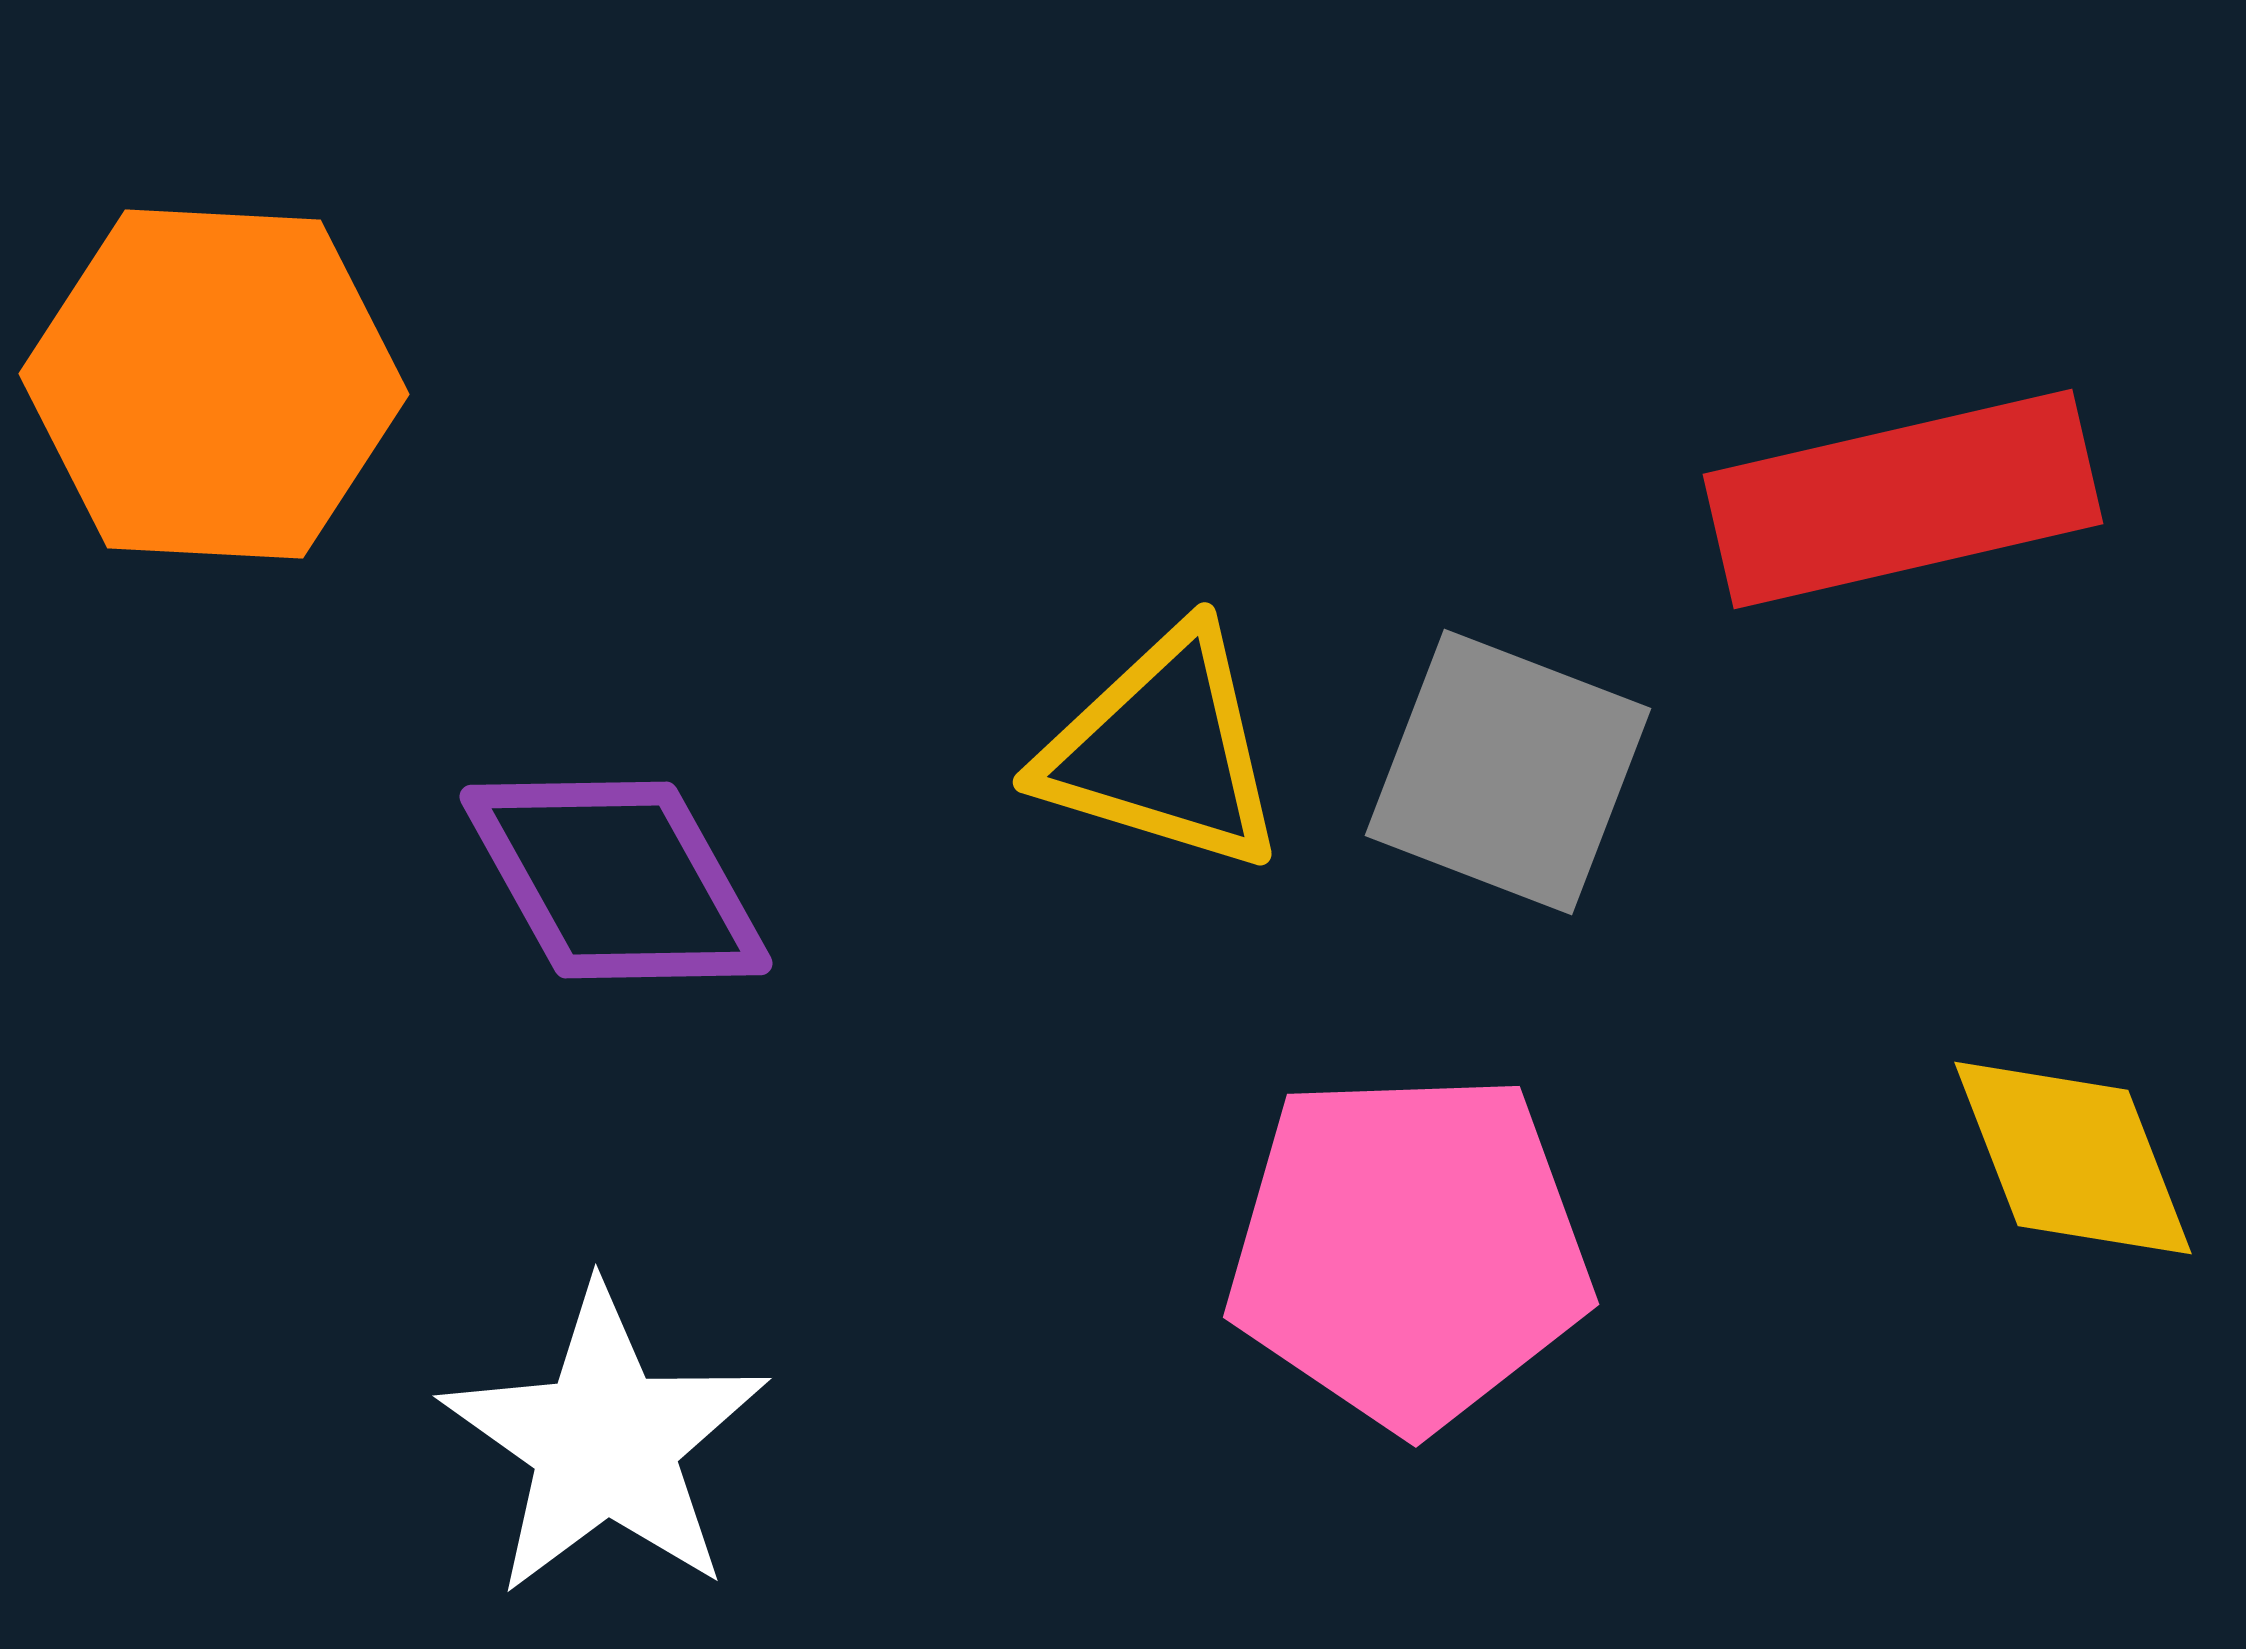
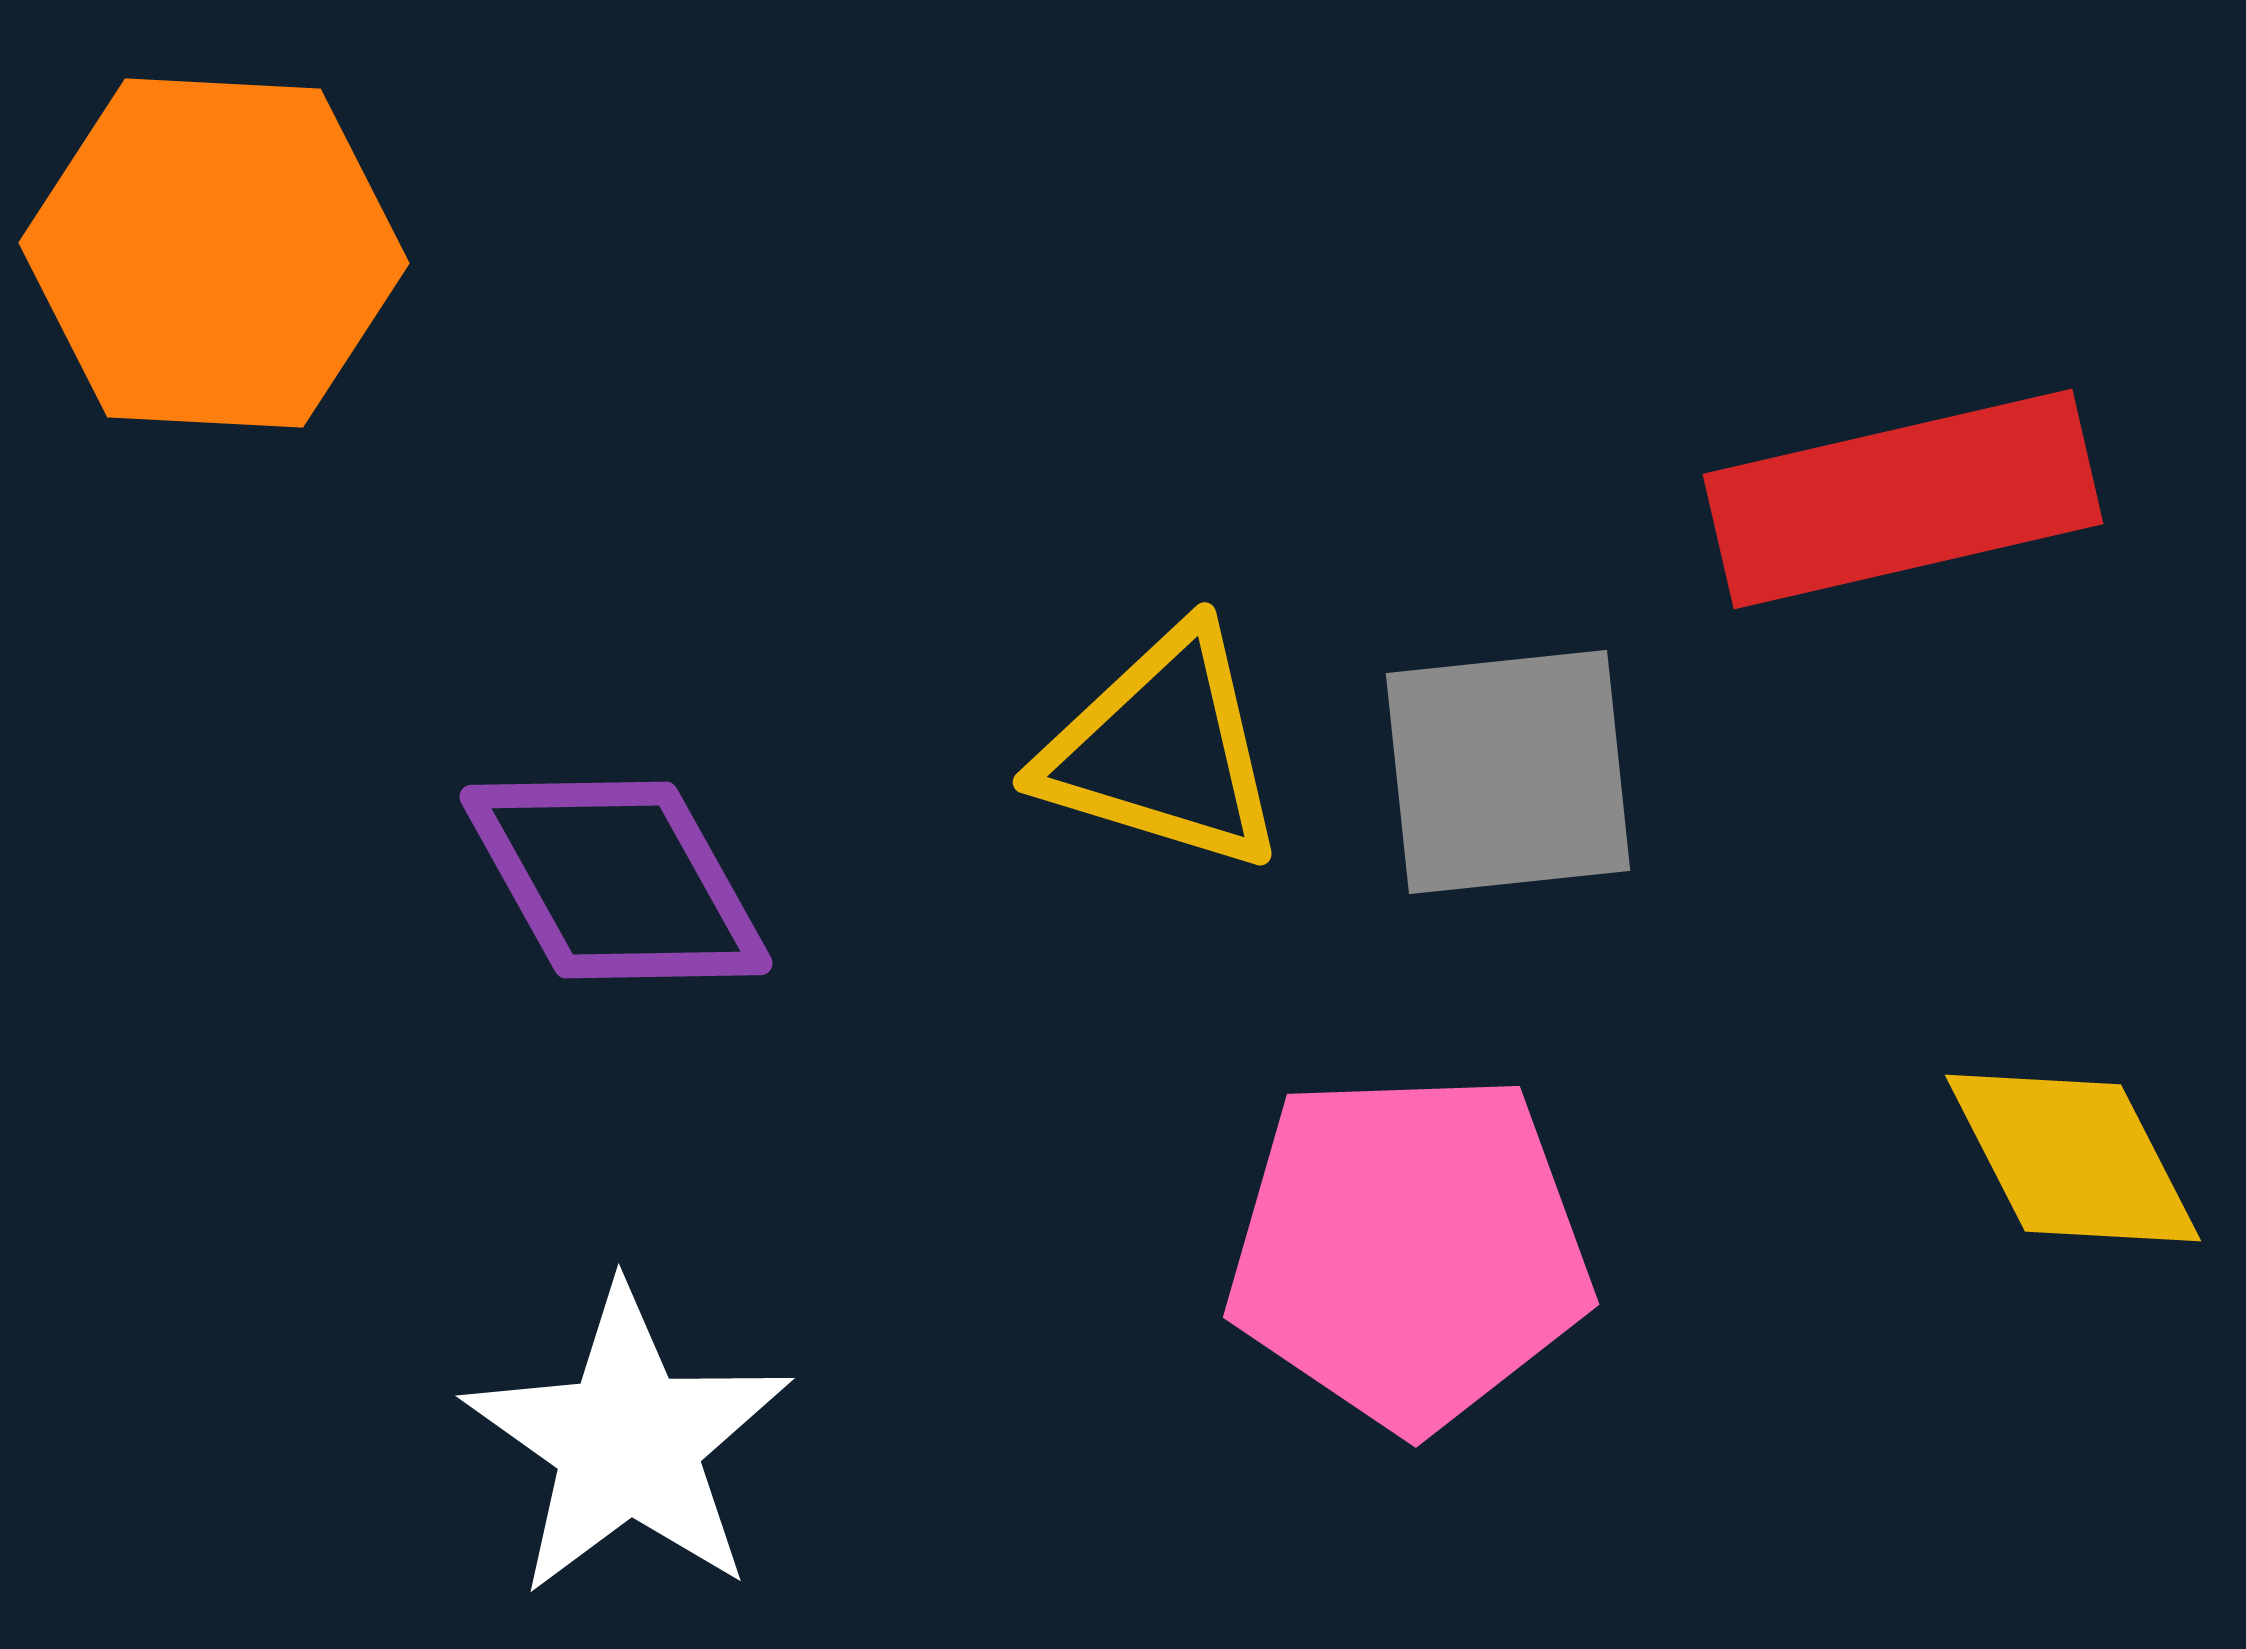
orange hexagon: moved 131 px up
gray square: rotated 27 degrees counterclockwise
yellow diamond: rotated 6 degrees counterclockwise
white star: moved 23 px right
